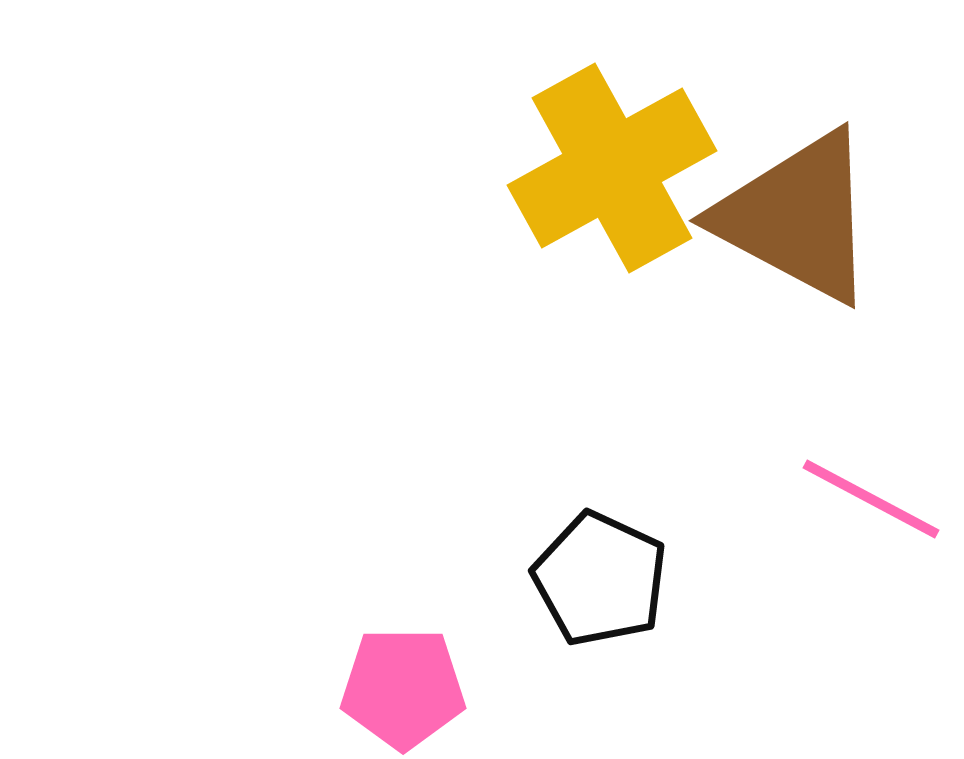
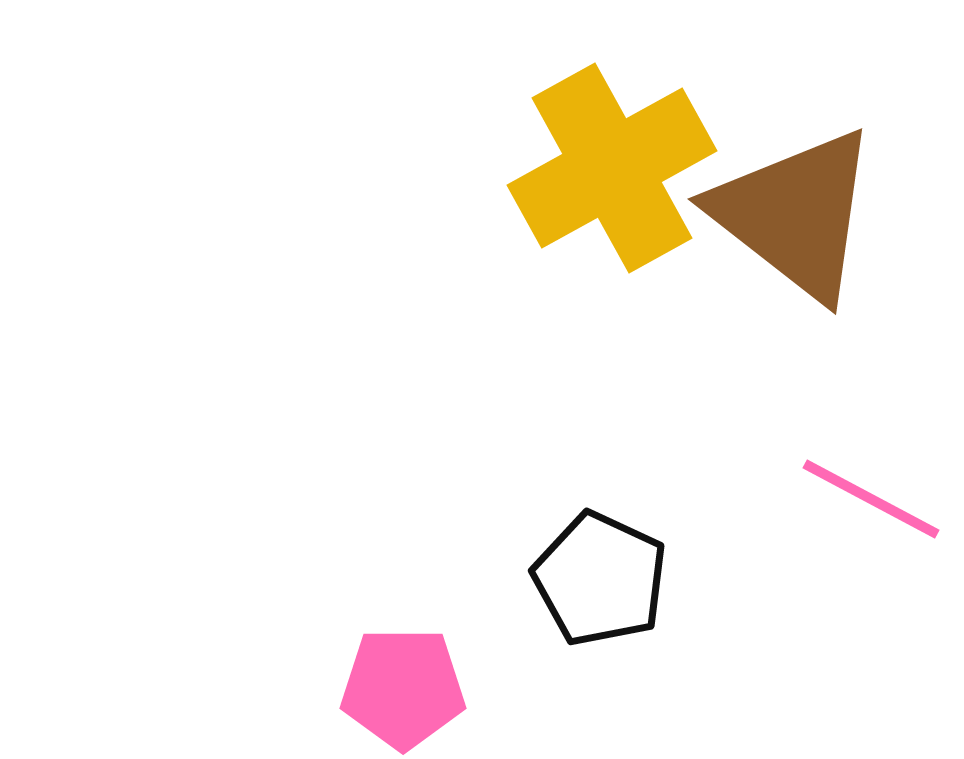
brown triangle: moved 2 px left, 3 px up; rotated 10 degrees clockwise
